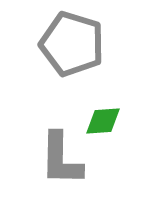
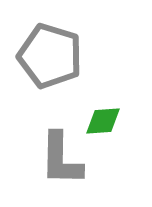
gray pentagon: moved 22 px left, 12 px down
